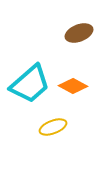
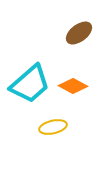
brown ellipse: rotated 16 degrees counterclockwise
yellow ellipse: rotated 8 degrees clockwise
